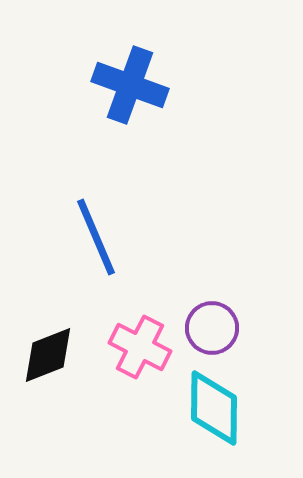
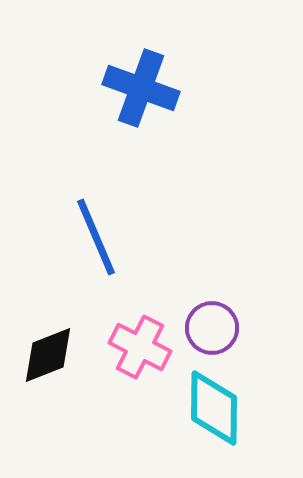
blue cross: moved 11 px right, 3 px down
